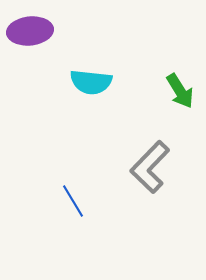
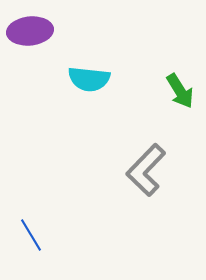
cyan semicircle: moved 2 px left, 3 px up
gray L-shape: moved 4 px left, 3 px down
blue line: moved 42 px left, 34 px down
